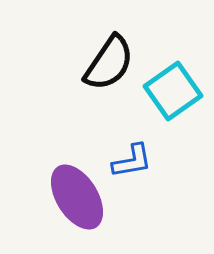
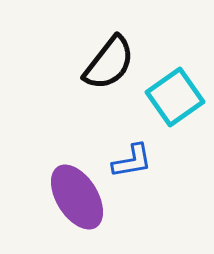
black semicircle: rotated 4 degrees clockwise
cyan square: moved 2 px right, 6 px down
